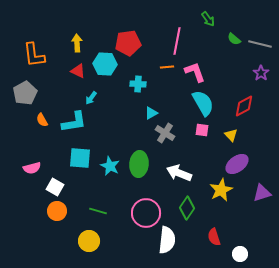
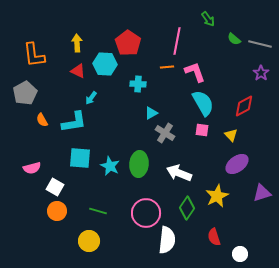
red pentagon: rotated 30 degrees counterclockwise
yellow star: moved 4 px left, 6 px down
